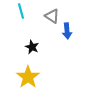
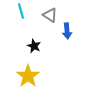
gray triangle: moved 2 px left, 1 px up
black star: moved 2 px right, 1 px up
yellow star: moved 1 px up
